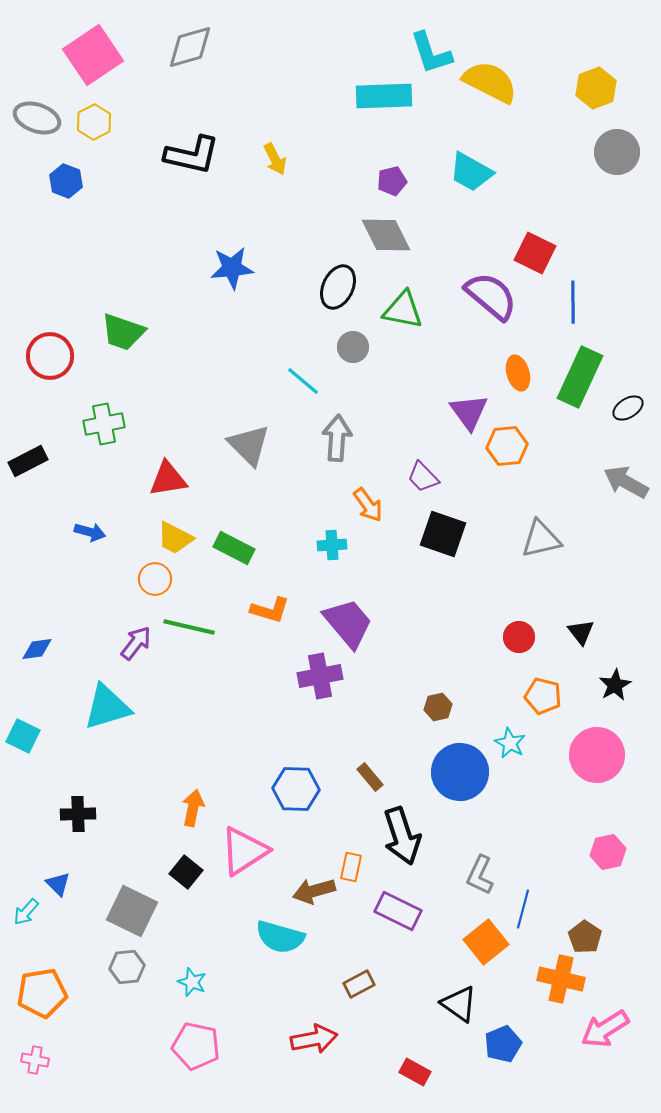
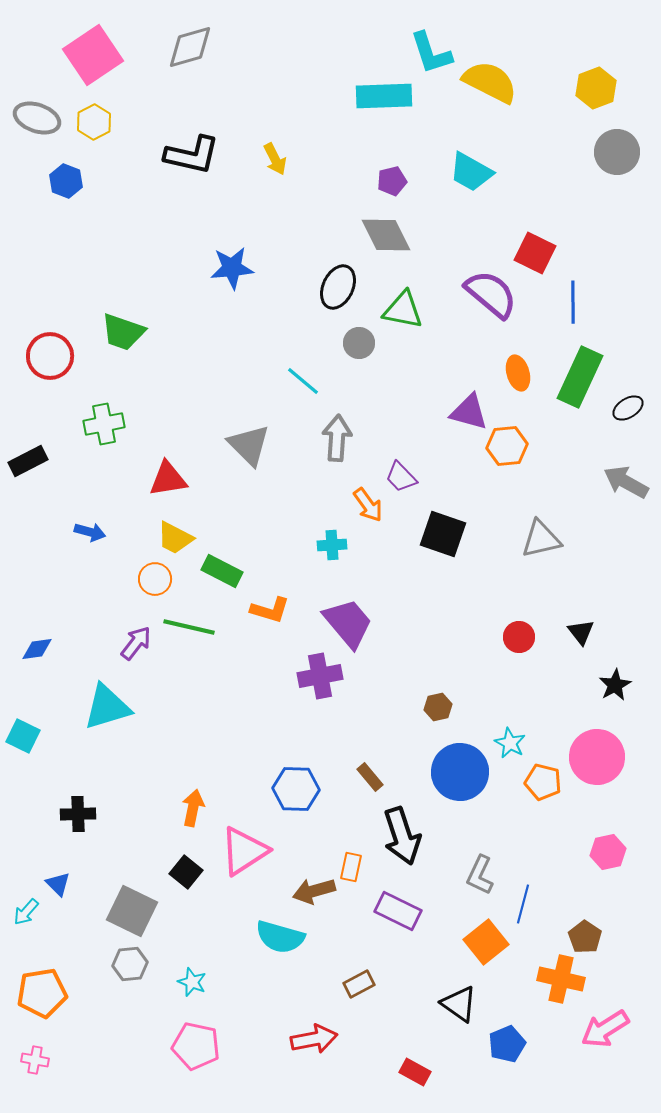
purple semicircle at (491, 296): moved 2 px up
gray circle at (353, 347): moved 6 px right, 4 px up
purple triangle at (469, 412): rotated 39 degrees counterclockwise
purple trapezoid at (423, 477): moved 22 px left
green rectangle at (234, 548): moved 12 px left, 23 px down
orange pentagon at (543, 696): moved 86 px down
pink circle at (597, 755): moved 2 px down
blue line at (523, 909): moved 5 px up
gray hexagon at (127, 967): moved 3 px right, 3 px up
blue pentagon at (503, 1044): moved 4 px right
